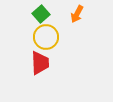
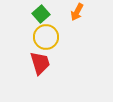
orange arrow: moved 2 px up
red trapezoid: rotated 15 degrees counterclockwise
